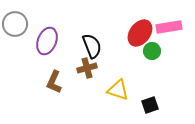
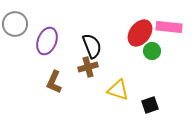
pink rectangle: rotated 15 degrees clockwise
brown cross: moved 1 px right, 1 px up
